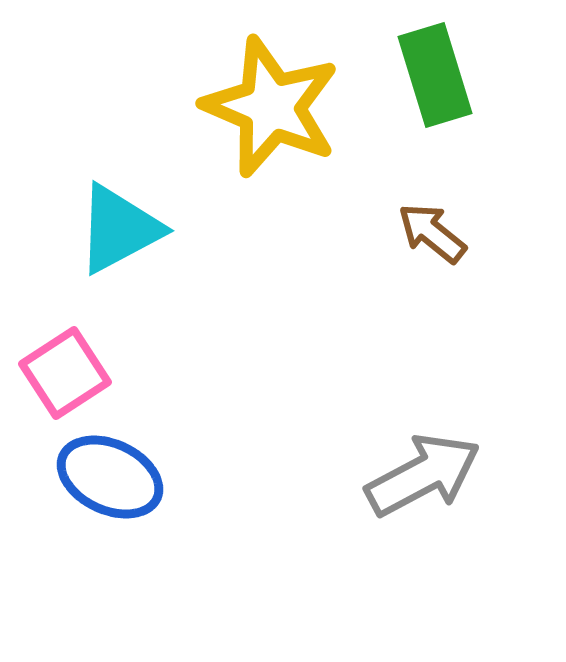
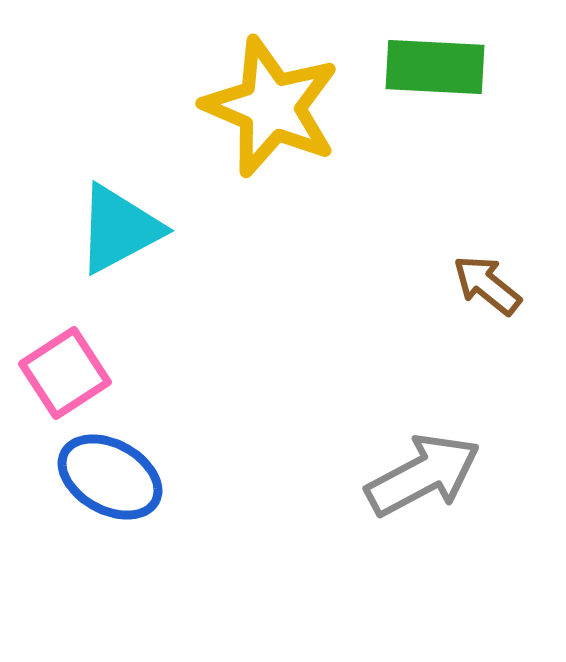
green rectangle: moved 8 px up; rotated 70 degrees counterclockwise
brown arrow: moved 55 px right, 52 px down
blue ellipse: rotated 4 degrees clockwise
